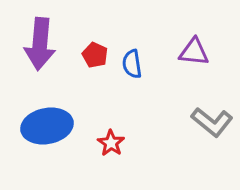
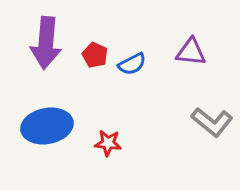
purple arrow: moved 6 px right, 1 px up
purple triangle: moved 3 px left
blue semicircle: rotated 108 degrees counterclockwise
red star: moved 3 px left; rotated 28 degrees counterclockwise
